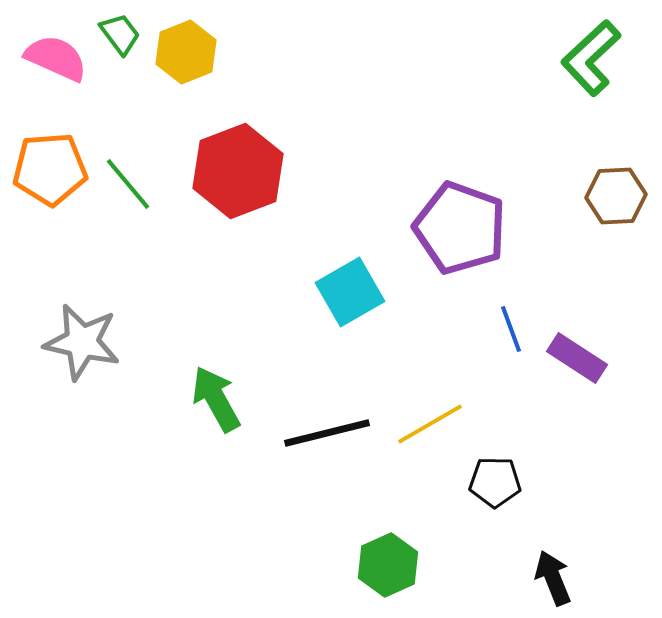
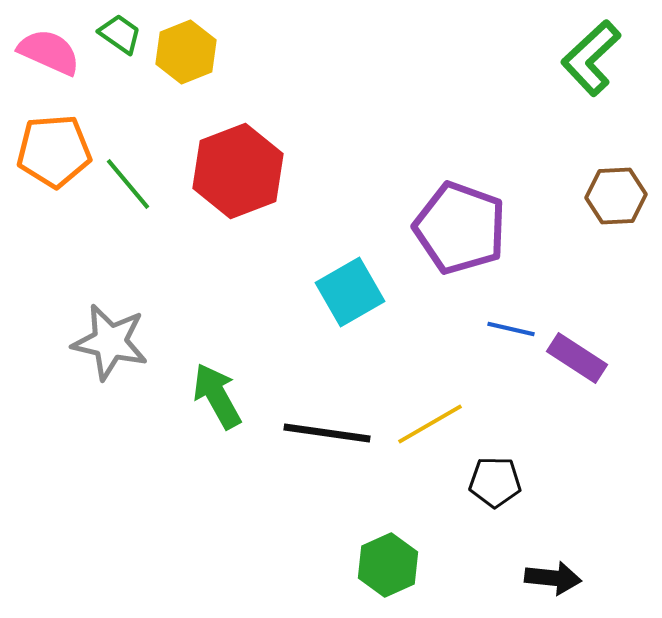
green trapezoid: rotated 18 degrees counterclockwise
pink semicircle: moved 7 px left, 6 px up
orange pentagon: moved 4 px right, 18 px up
blue line: rotated 57 degrees counterclockwise
gray star: moved 28 px right
green arrow: moved 1 px right, 3 px up
black line: rotated 22 degrees clockwise
black arrow: rotated 118 degrees clockwise
